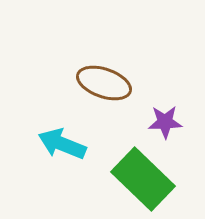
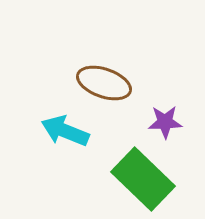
cyan arrow: moved 3 px right, 13 px up
